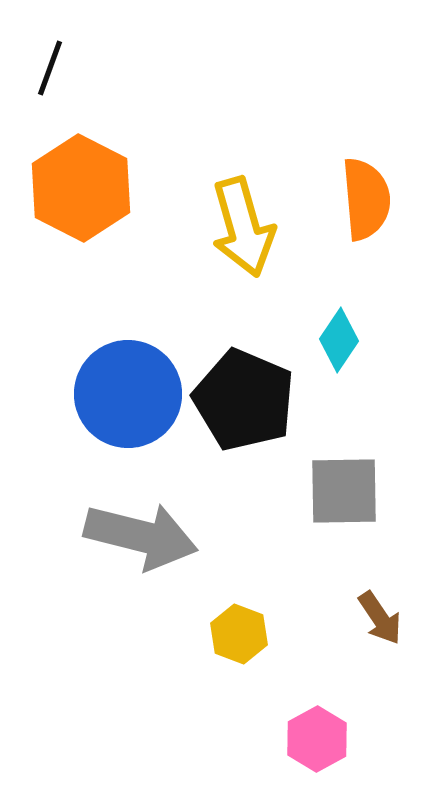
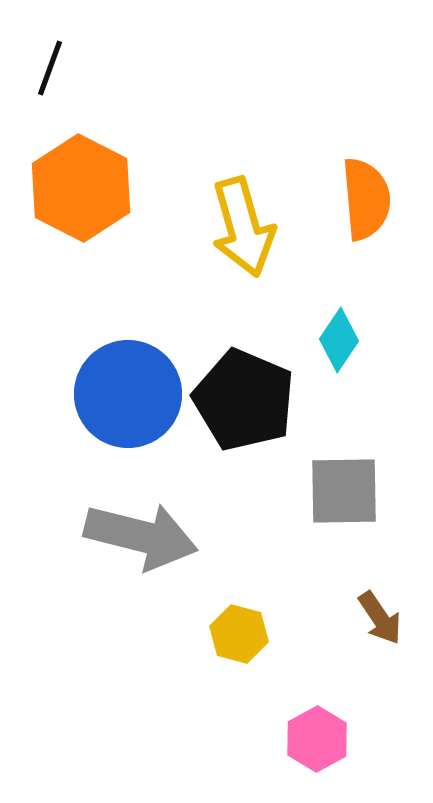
yellow hexagon: rotated 6 degrees counterclockwise
